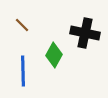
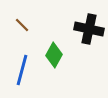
black cross: moved 4 px right, 4 px up
blue line: moved 1 px left, 1 px up; rotated 16 degrees clockwise
